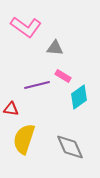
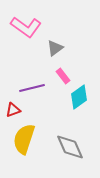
gray triangle: rotated 42 degrees counterclockwise
pink rectangle: rotated 21 degrees clockwise
purple line: moved 5 px left, 3 px down
red triangle: moved 2 px right, 1 px down; rotated 28 degrees counterclockwise
